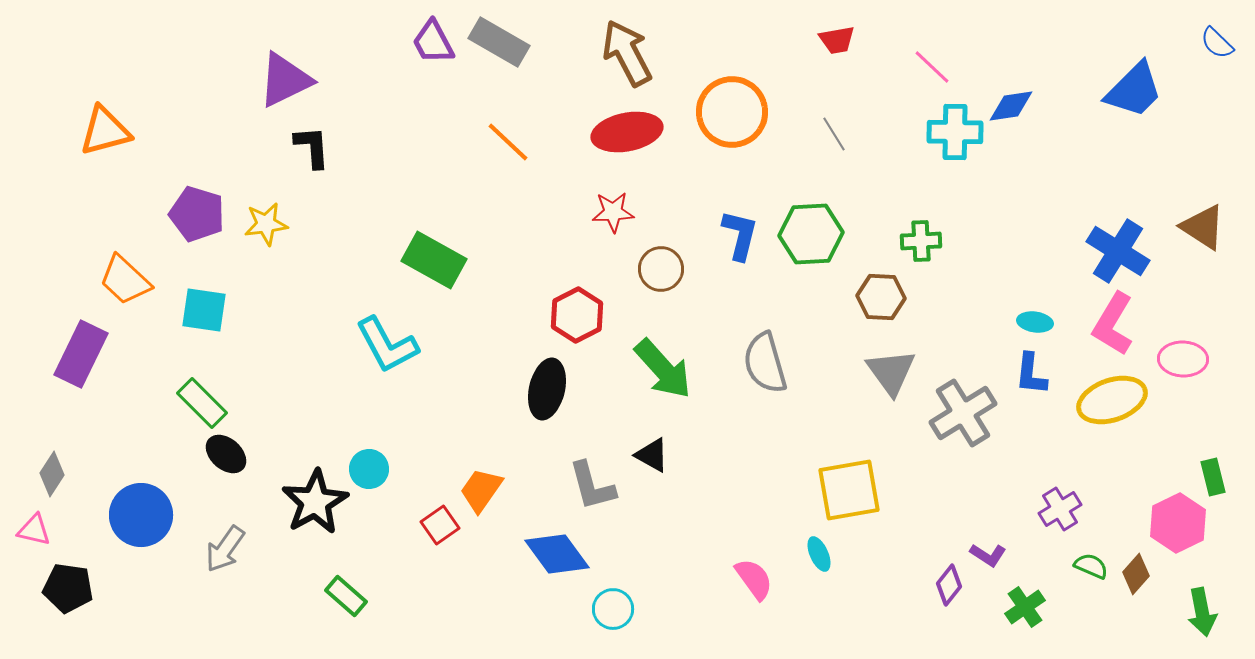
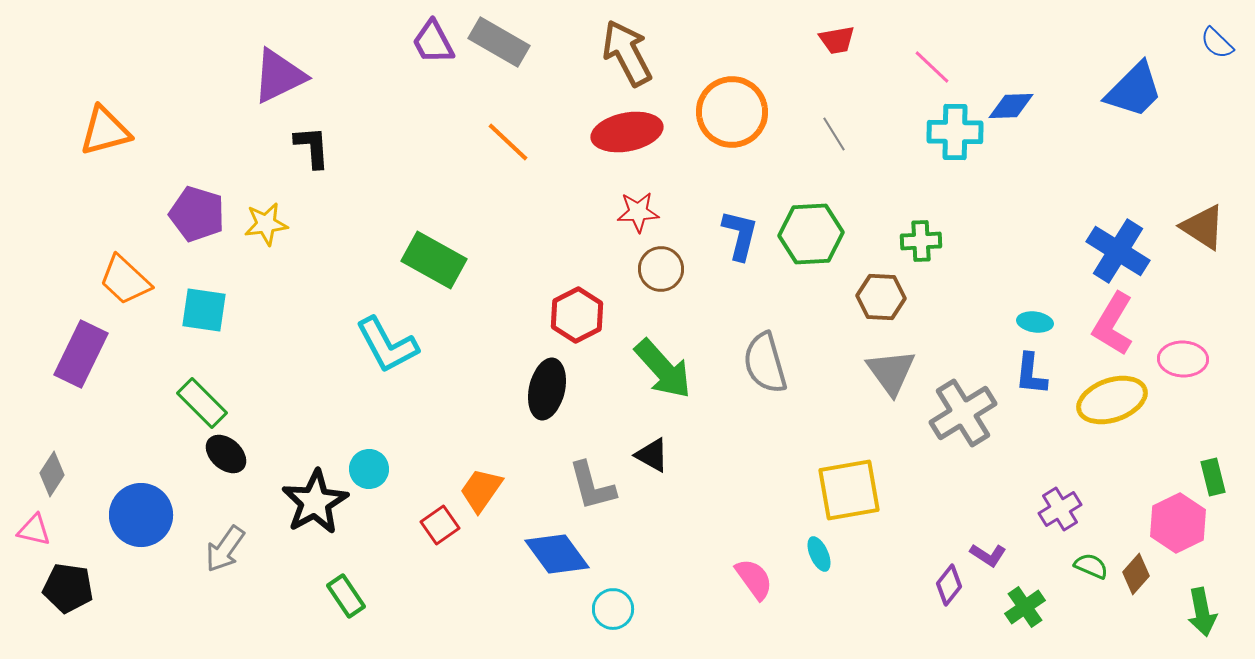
purple triangle at (285, 80): moved 6 px left, 4 px up
blue diamond at (1011, 106): rotated 6 degrees clockwise
red star at (613, 212): moved 25 px right
green rectangle at (346, 596): rotated 15 degrees clockwise
